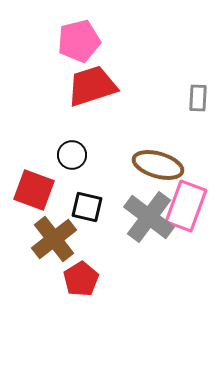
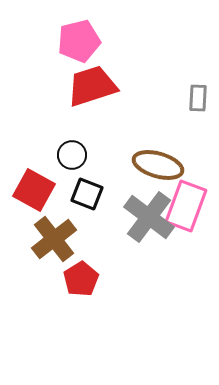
red square: rotated 9 degrees clockwise
black square: moved 13 px up; rotated 8 degrees clockwise
